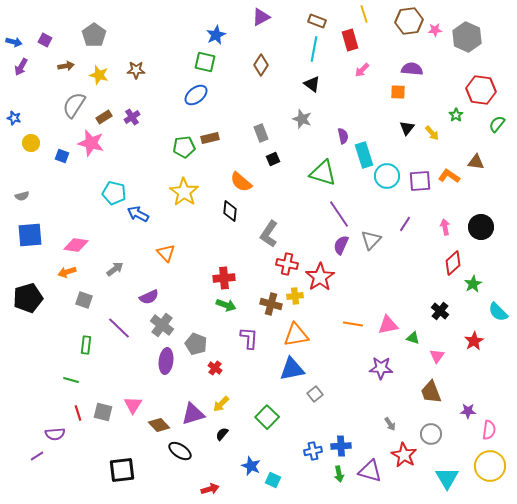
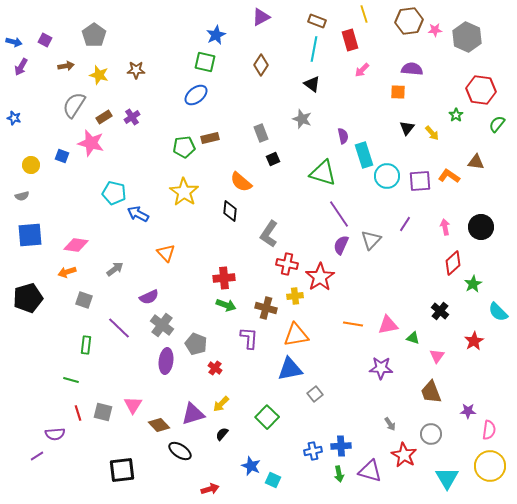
yellow circle at (31, 143): moved 22 px down
brown cross at (271, 304): moved 5 px left, 4 px down
blue triangle at (292, 369): moved 2 px left
